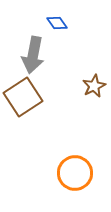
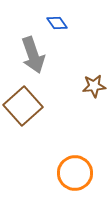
gray arrow: rotated 30 degrees counterclockwise
brown star: rotated 20 degrees clockwise
brown square: moved 9 px down; rotated 9 degrees counterclockwise
